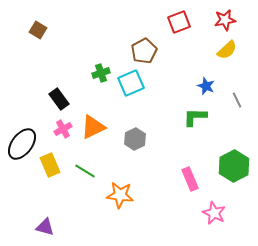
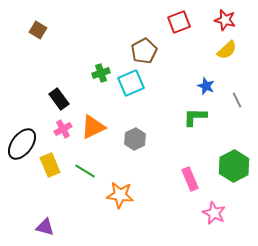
red star: rotated 25 degrees clockwise
